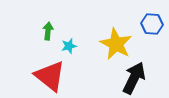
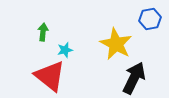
blue hexagon: moved 2 px left, 5 px up; rotated 15 degrees counterclockwise
green arrow: moved 5 px left, 1 px down
cyan star: moved 4 px left, 4 px down
